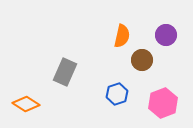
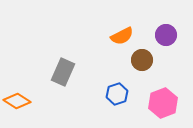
orange semicircle: rotated 50 degrees clockwise
gray rectangle: moved 2 px left
orange diamond: moved 9 px left, 3 px up
